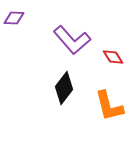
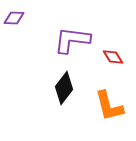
purple L-shape: rotated 138 degrees clockwise
